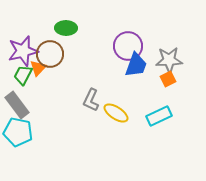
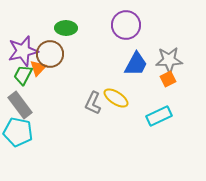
purple circle: moved 2 px left, 21 px up
blue trapezoid: moved 1 px up; rotated 8 degrees clockwise
gray L-shape: moved 2 px right, 3 px down
gray rectangle: moved 3 px right
yellow ellipse: moved 15 px up
